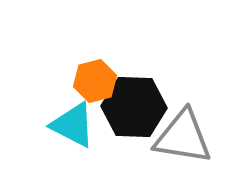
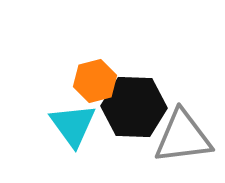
cyan triangle: rotated 27 degrees clockwise
gray triangle: rotated 16 degrees counterclockwise
